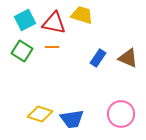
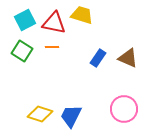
pink circle: moved 3 px right, 5 px up
blue trapezoid: moved 1 px left, 3 px up; rotated 125 degrees clockwise
